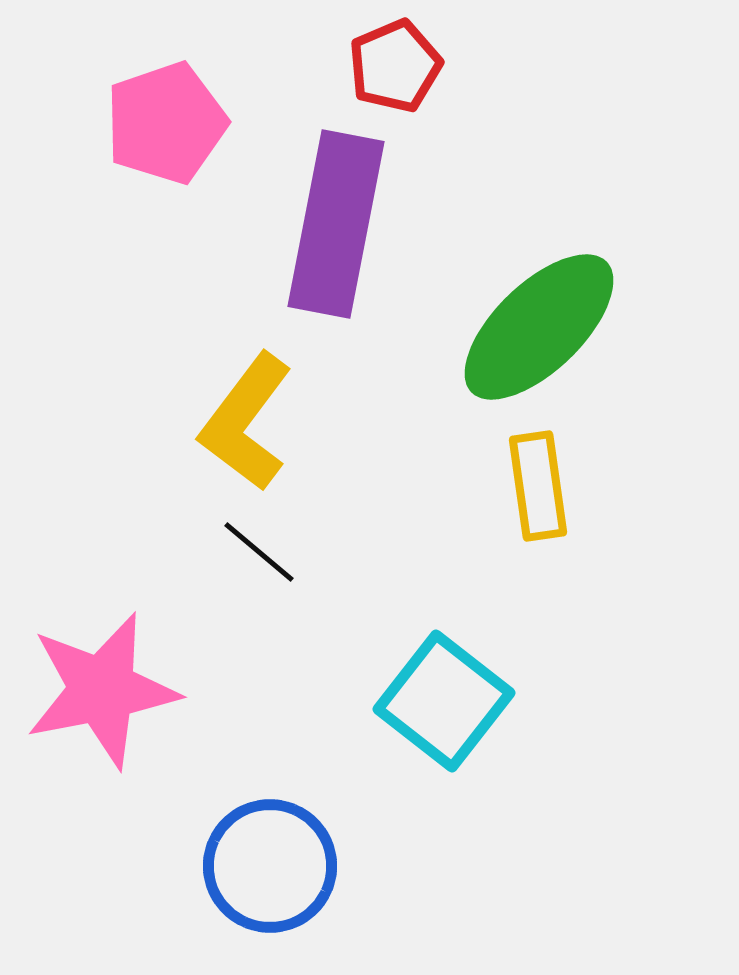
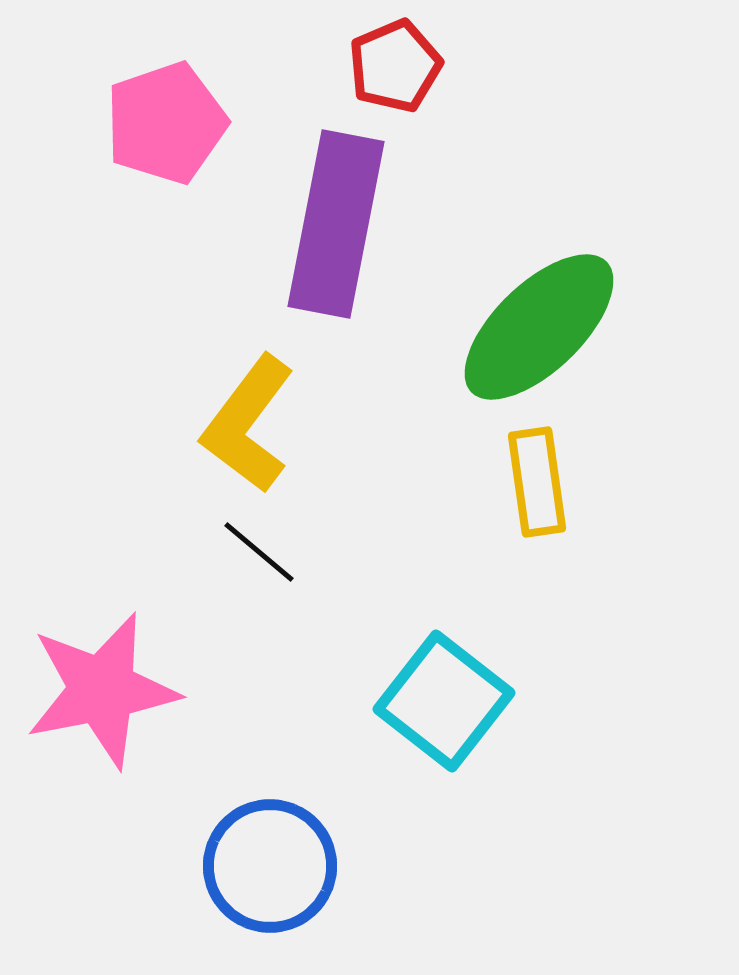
yellow L-shape: moved 2 px right, 2 px down
yellow rectangle: moved 1 px left, 4 px up
